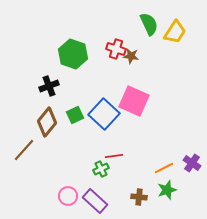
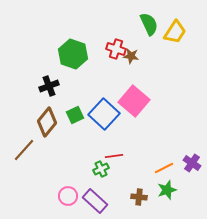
pink square: rotated 16 degrees clockwise
